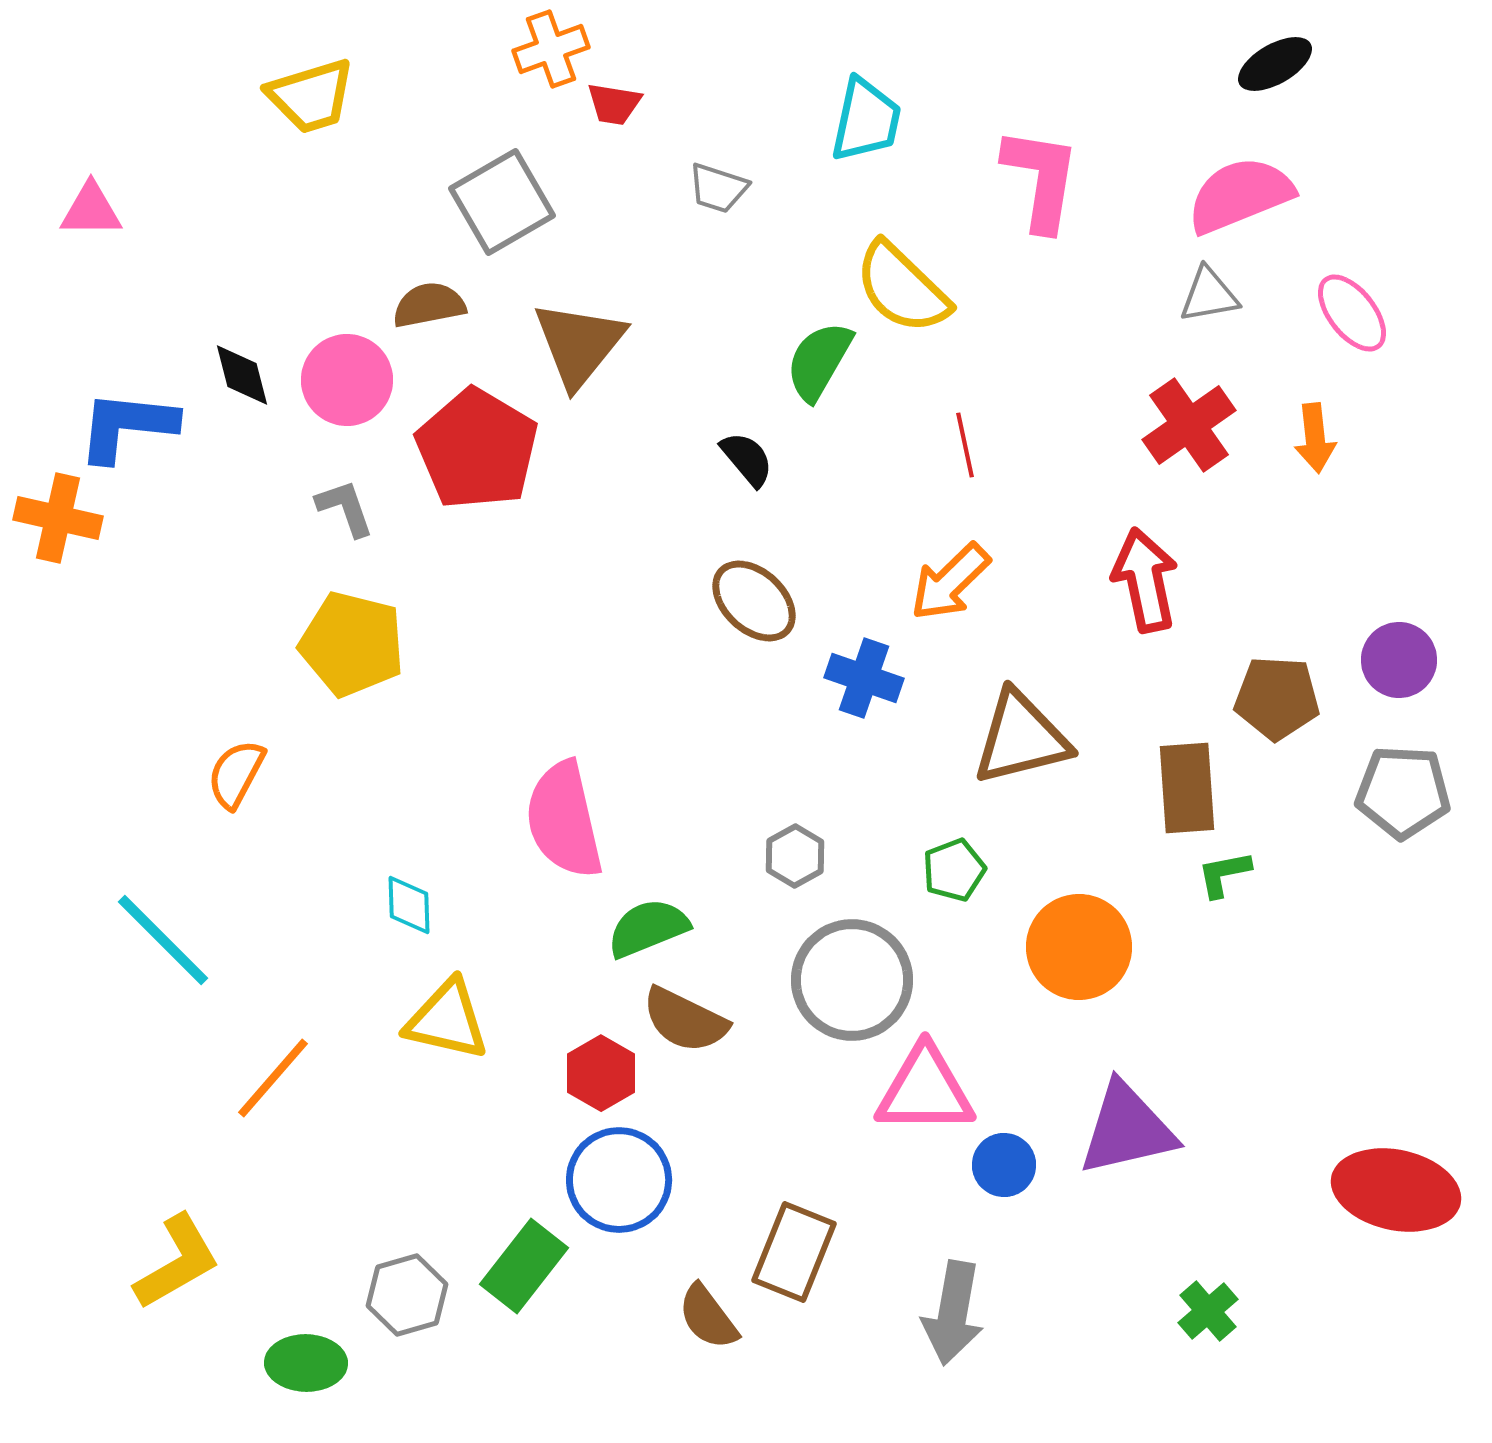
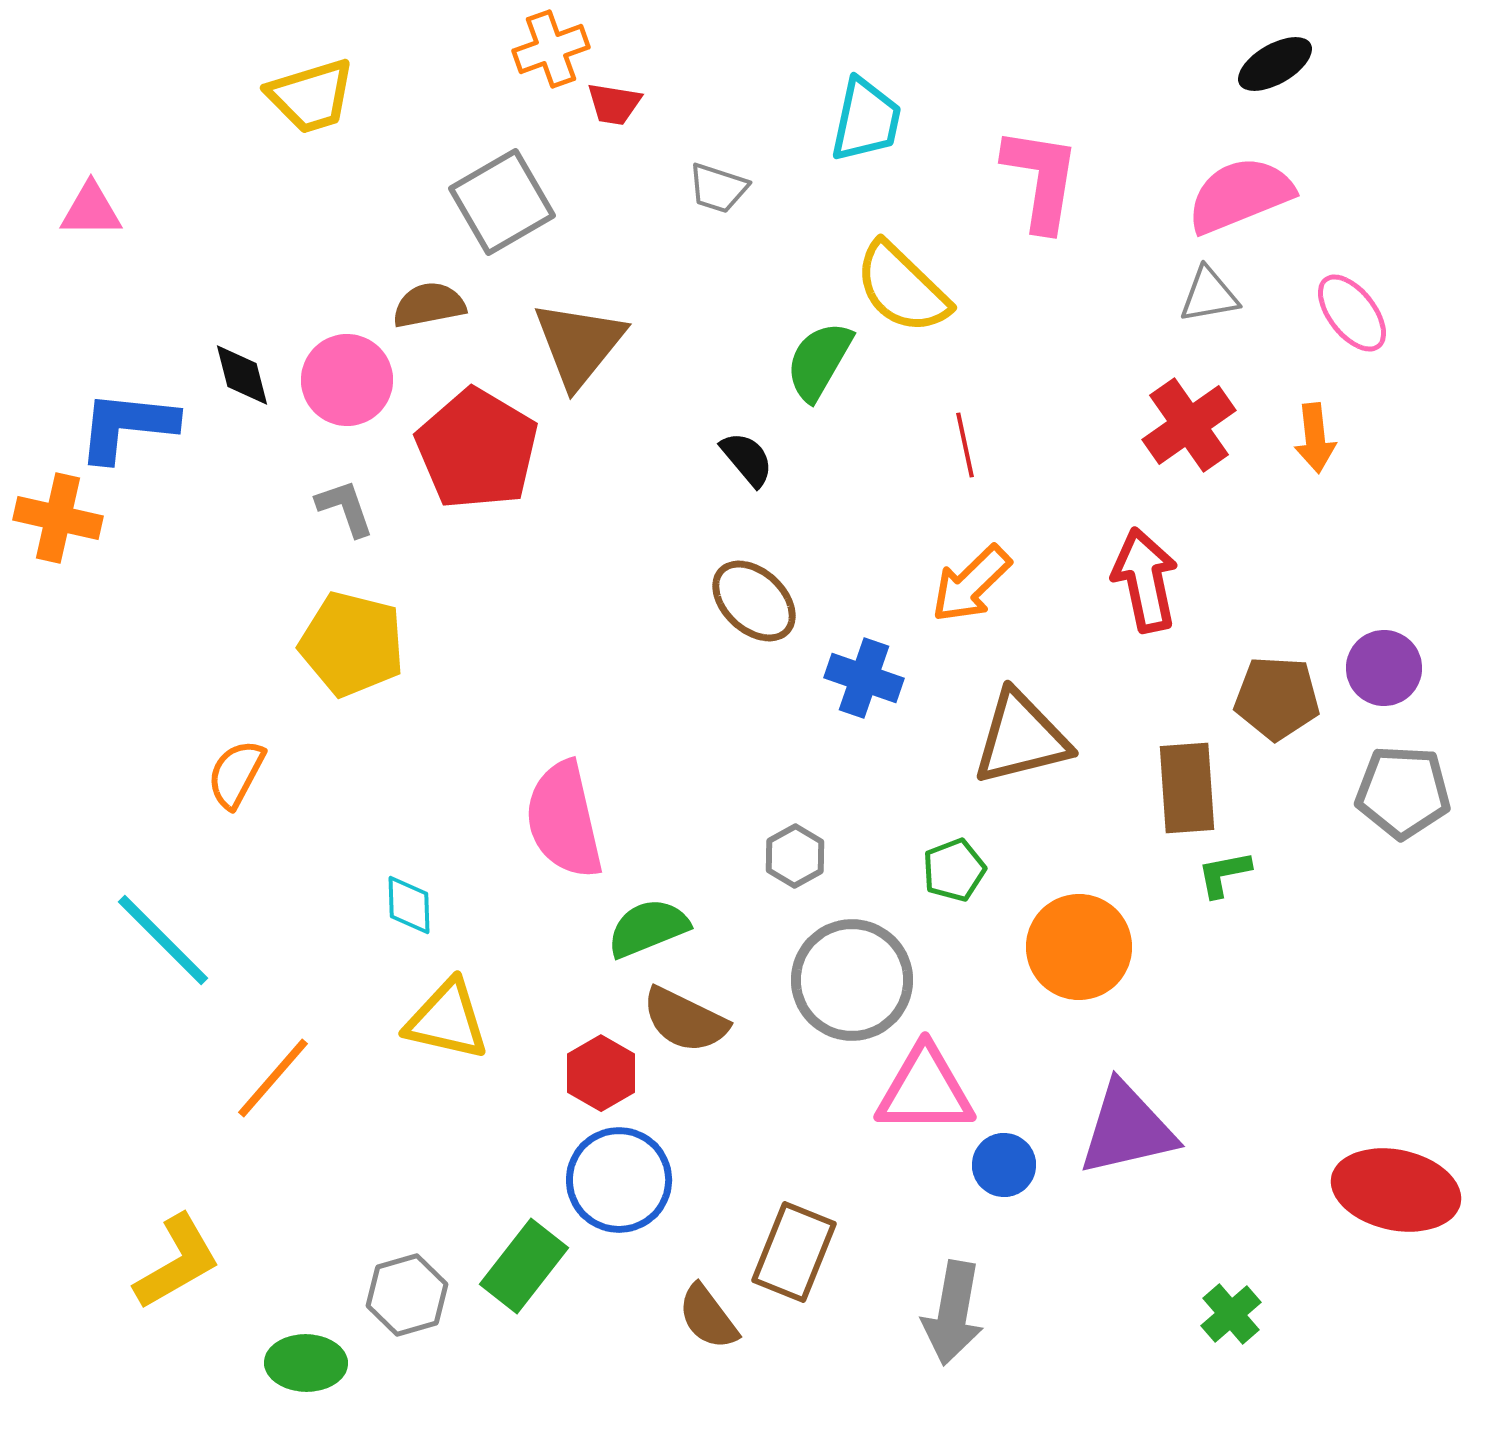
orange arrow at (950, 582): moved 21 px right, 2 px down
purple circle at (1399, 660): moved 15 px left, 8 px down
green cross at (1208, 1311): moved 23 px right, 3 px down
